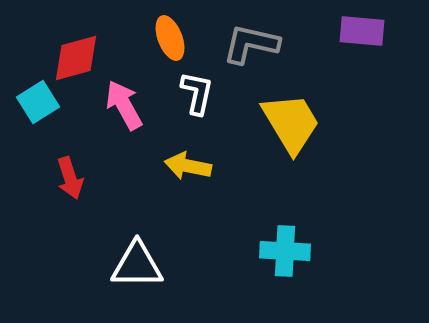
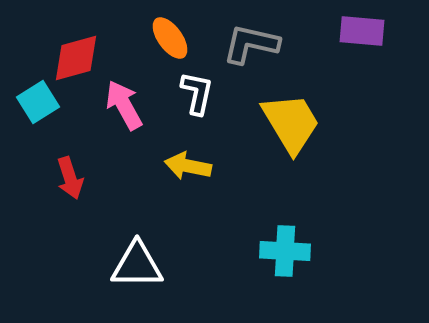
orange ellipse: rotated 15 degrees counterclockwise
